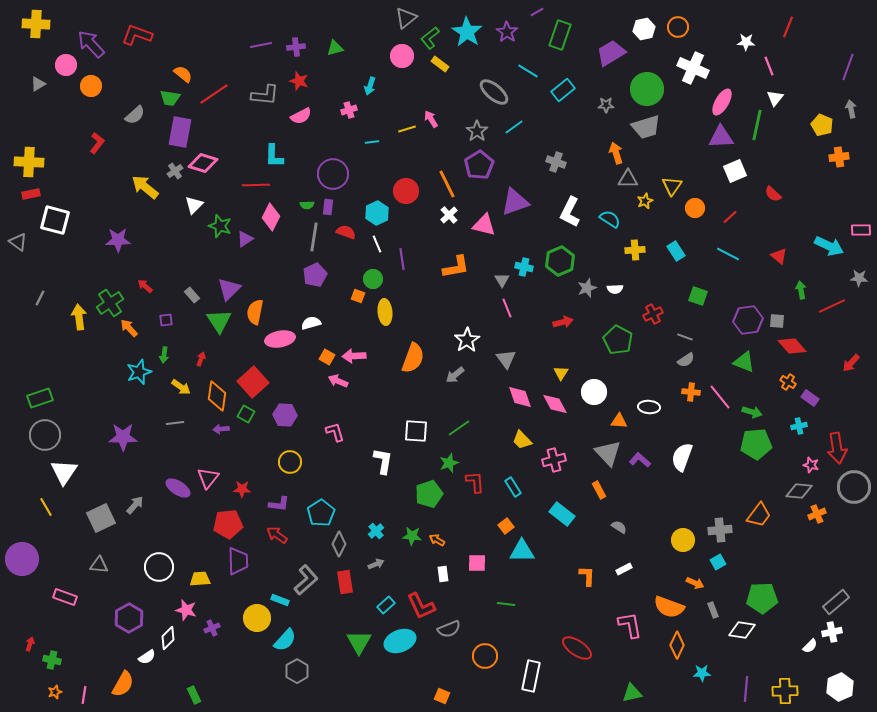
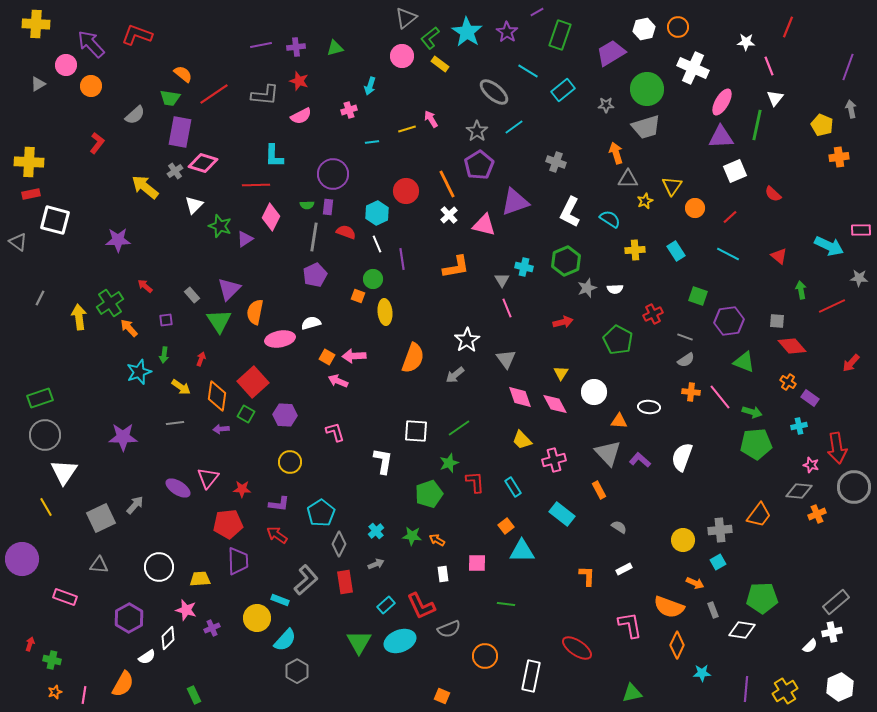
green hexagon at (560, 261): moved 6 px right
purple hexagon at (748, 320): moved 19 px left, 1 px down
yellow cross at (785, 691): rotated 30 degrees counterclockwise
